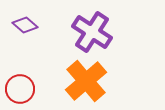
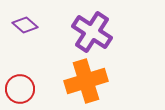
orange cross: rotated 24 degrees clockwise
